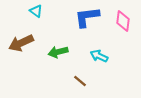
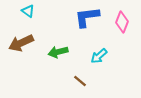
cyan triangle: moved 8 px left
pink diamond: moved 1 px left, 1 px down; rotated 15 degrees clockwise
cyan arrow: rotated 66 degrees counterclockwise
